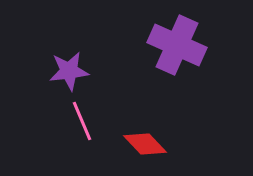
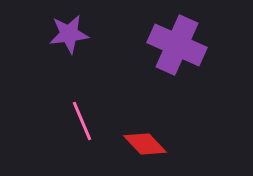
purple star: moved 37 px up
